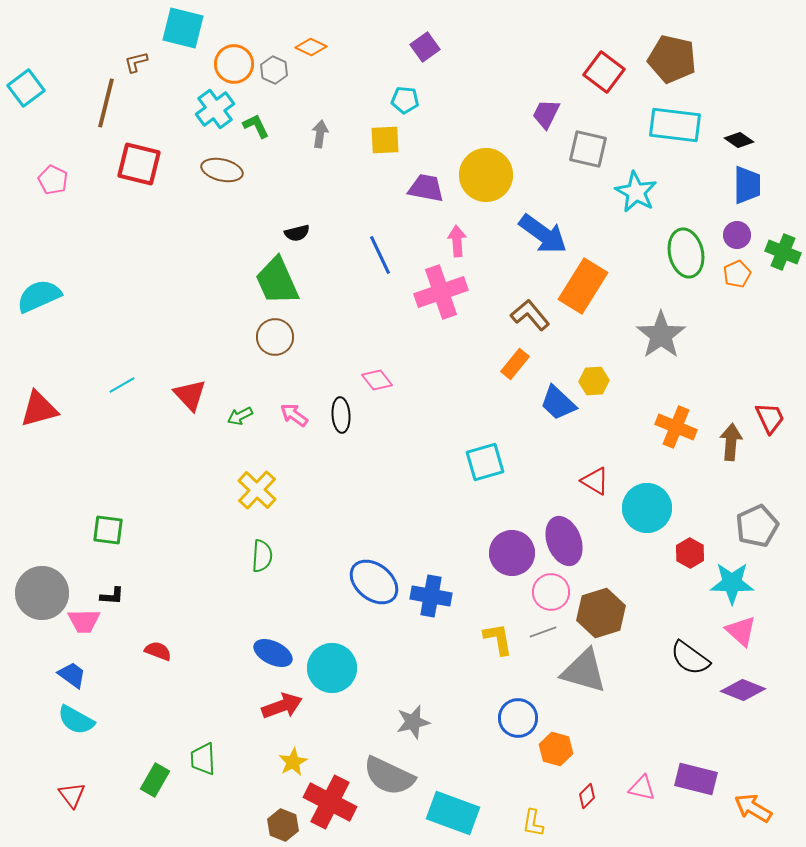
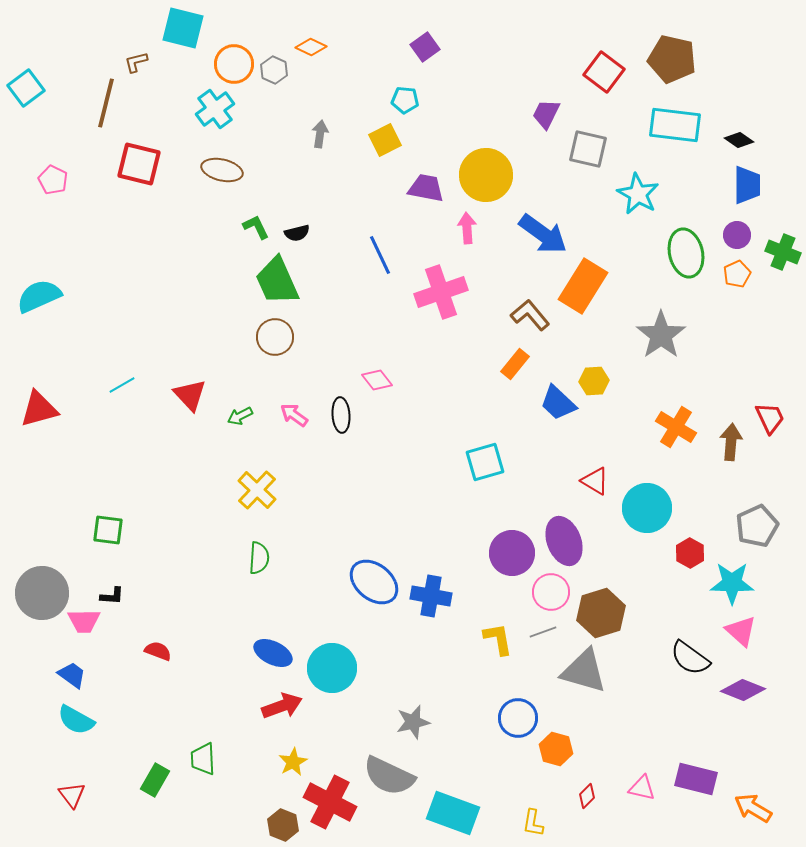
green L-shape at (256, 126): moved 101 px down
yellow square at (385, 140): rotated 24 degrees counterclockwise
cyan star at (636, 192): moved 2 px right, 2 px down
pink arrow at (457, 241): moved 10 px right, 13 px up
orange cross at (676, 427): rotated 9 degrees clockwise
green semicircle at (262, 556): moved 3 px left, 2 px down
